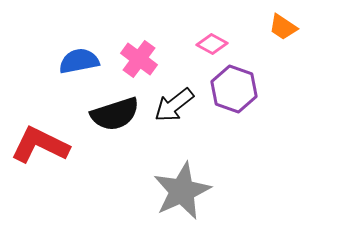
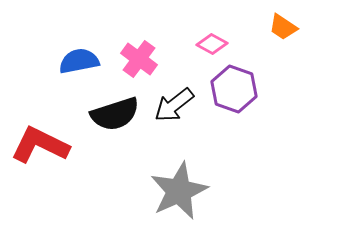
gray star: moved 3 px left
